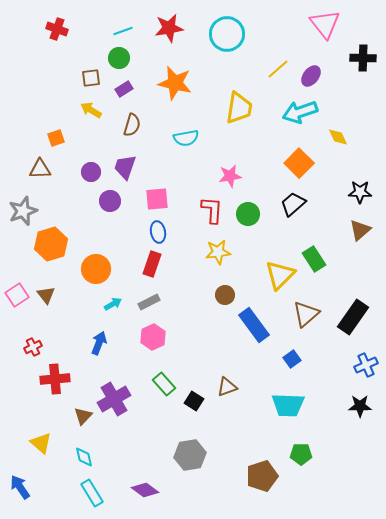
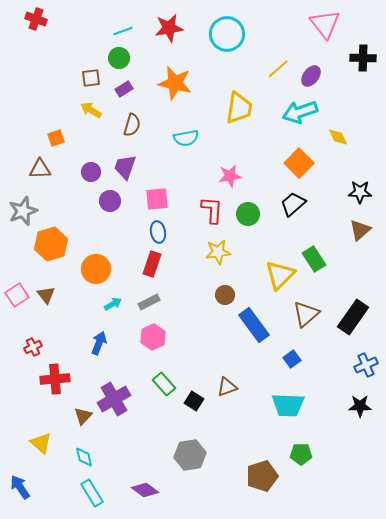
red cross at (57, 29): moved 21 px left, 10 px up
